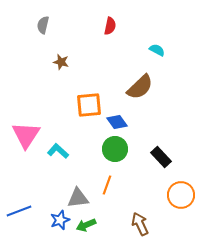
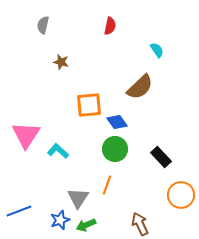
cyan semicircle: rotated 28 degrees clockwise
gray triangle: rotated 50 degrees counterclockwise
